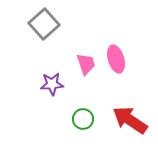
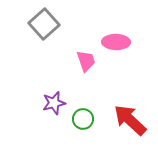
pink ellipse: moved 17 px up; rotated 72 degrees counterclockwise
pink trapezoid: moved 3 px up
purple star: moved 2 px right, 19 px down; rotated 10 degrees counterclockwise
red arrow: rotated 9 degrees clockwise
